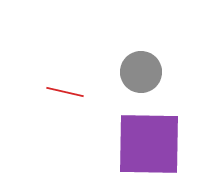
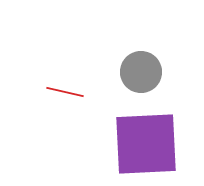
purple square: moved 3 px left; rotated 4 degrees counterclockwise
